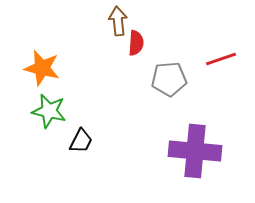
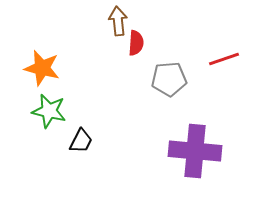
red line: moved 3 px right
